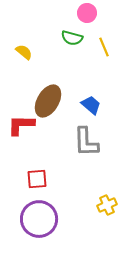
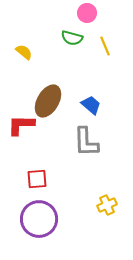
yellow line: moved 1 px right, 1 px up
